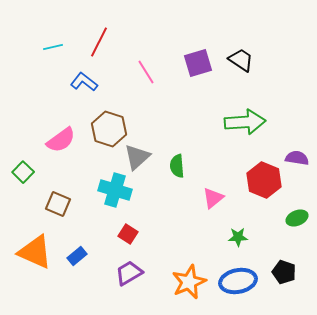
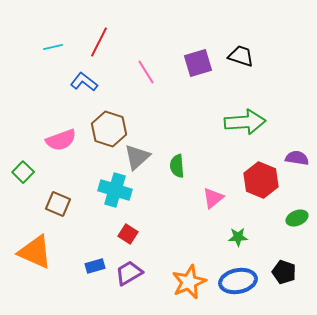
black trapezoid: moved 4 px up; rotated 16 degrees counterclockwise
pink semicircle: rotated 16 degrees clockwise
red hexagon: moved 3 px left
blue rectangle: moved 18 px right, 10 px down; rotated 24 degrees clockwise
